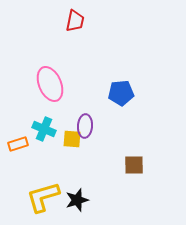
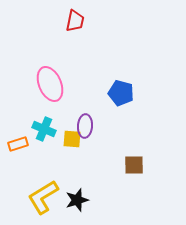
blue pentagon: rotated 20 degrees clockwise
yellow L-shape: rotated 15 degrees counterclockwise
